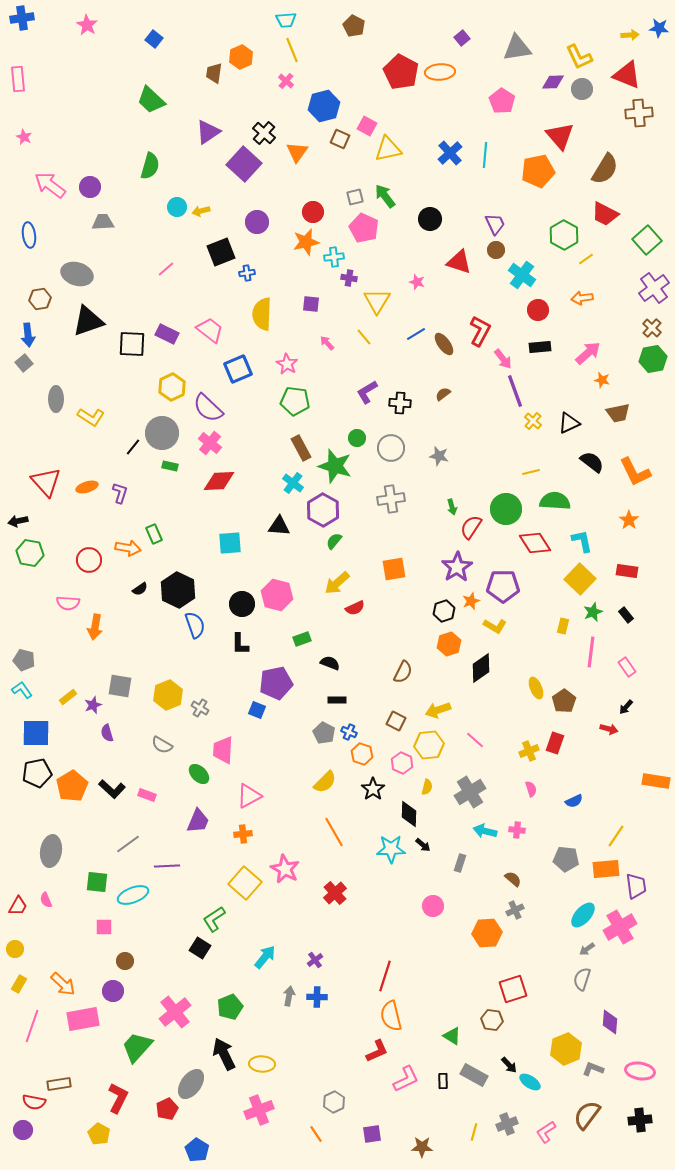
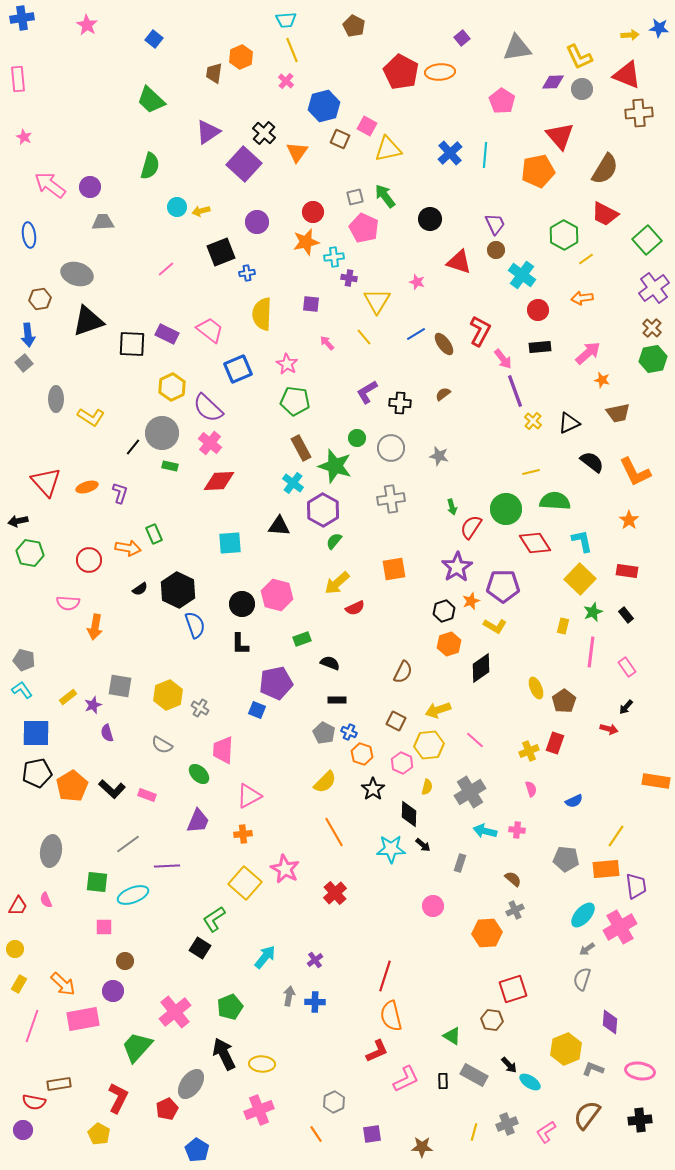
blue cross at (317, 997): moved 2 px left, 5 px down
